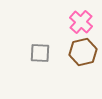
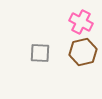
pink cross: rotated 15 degrees counterclockwise
